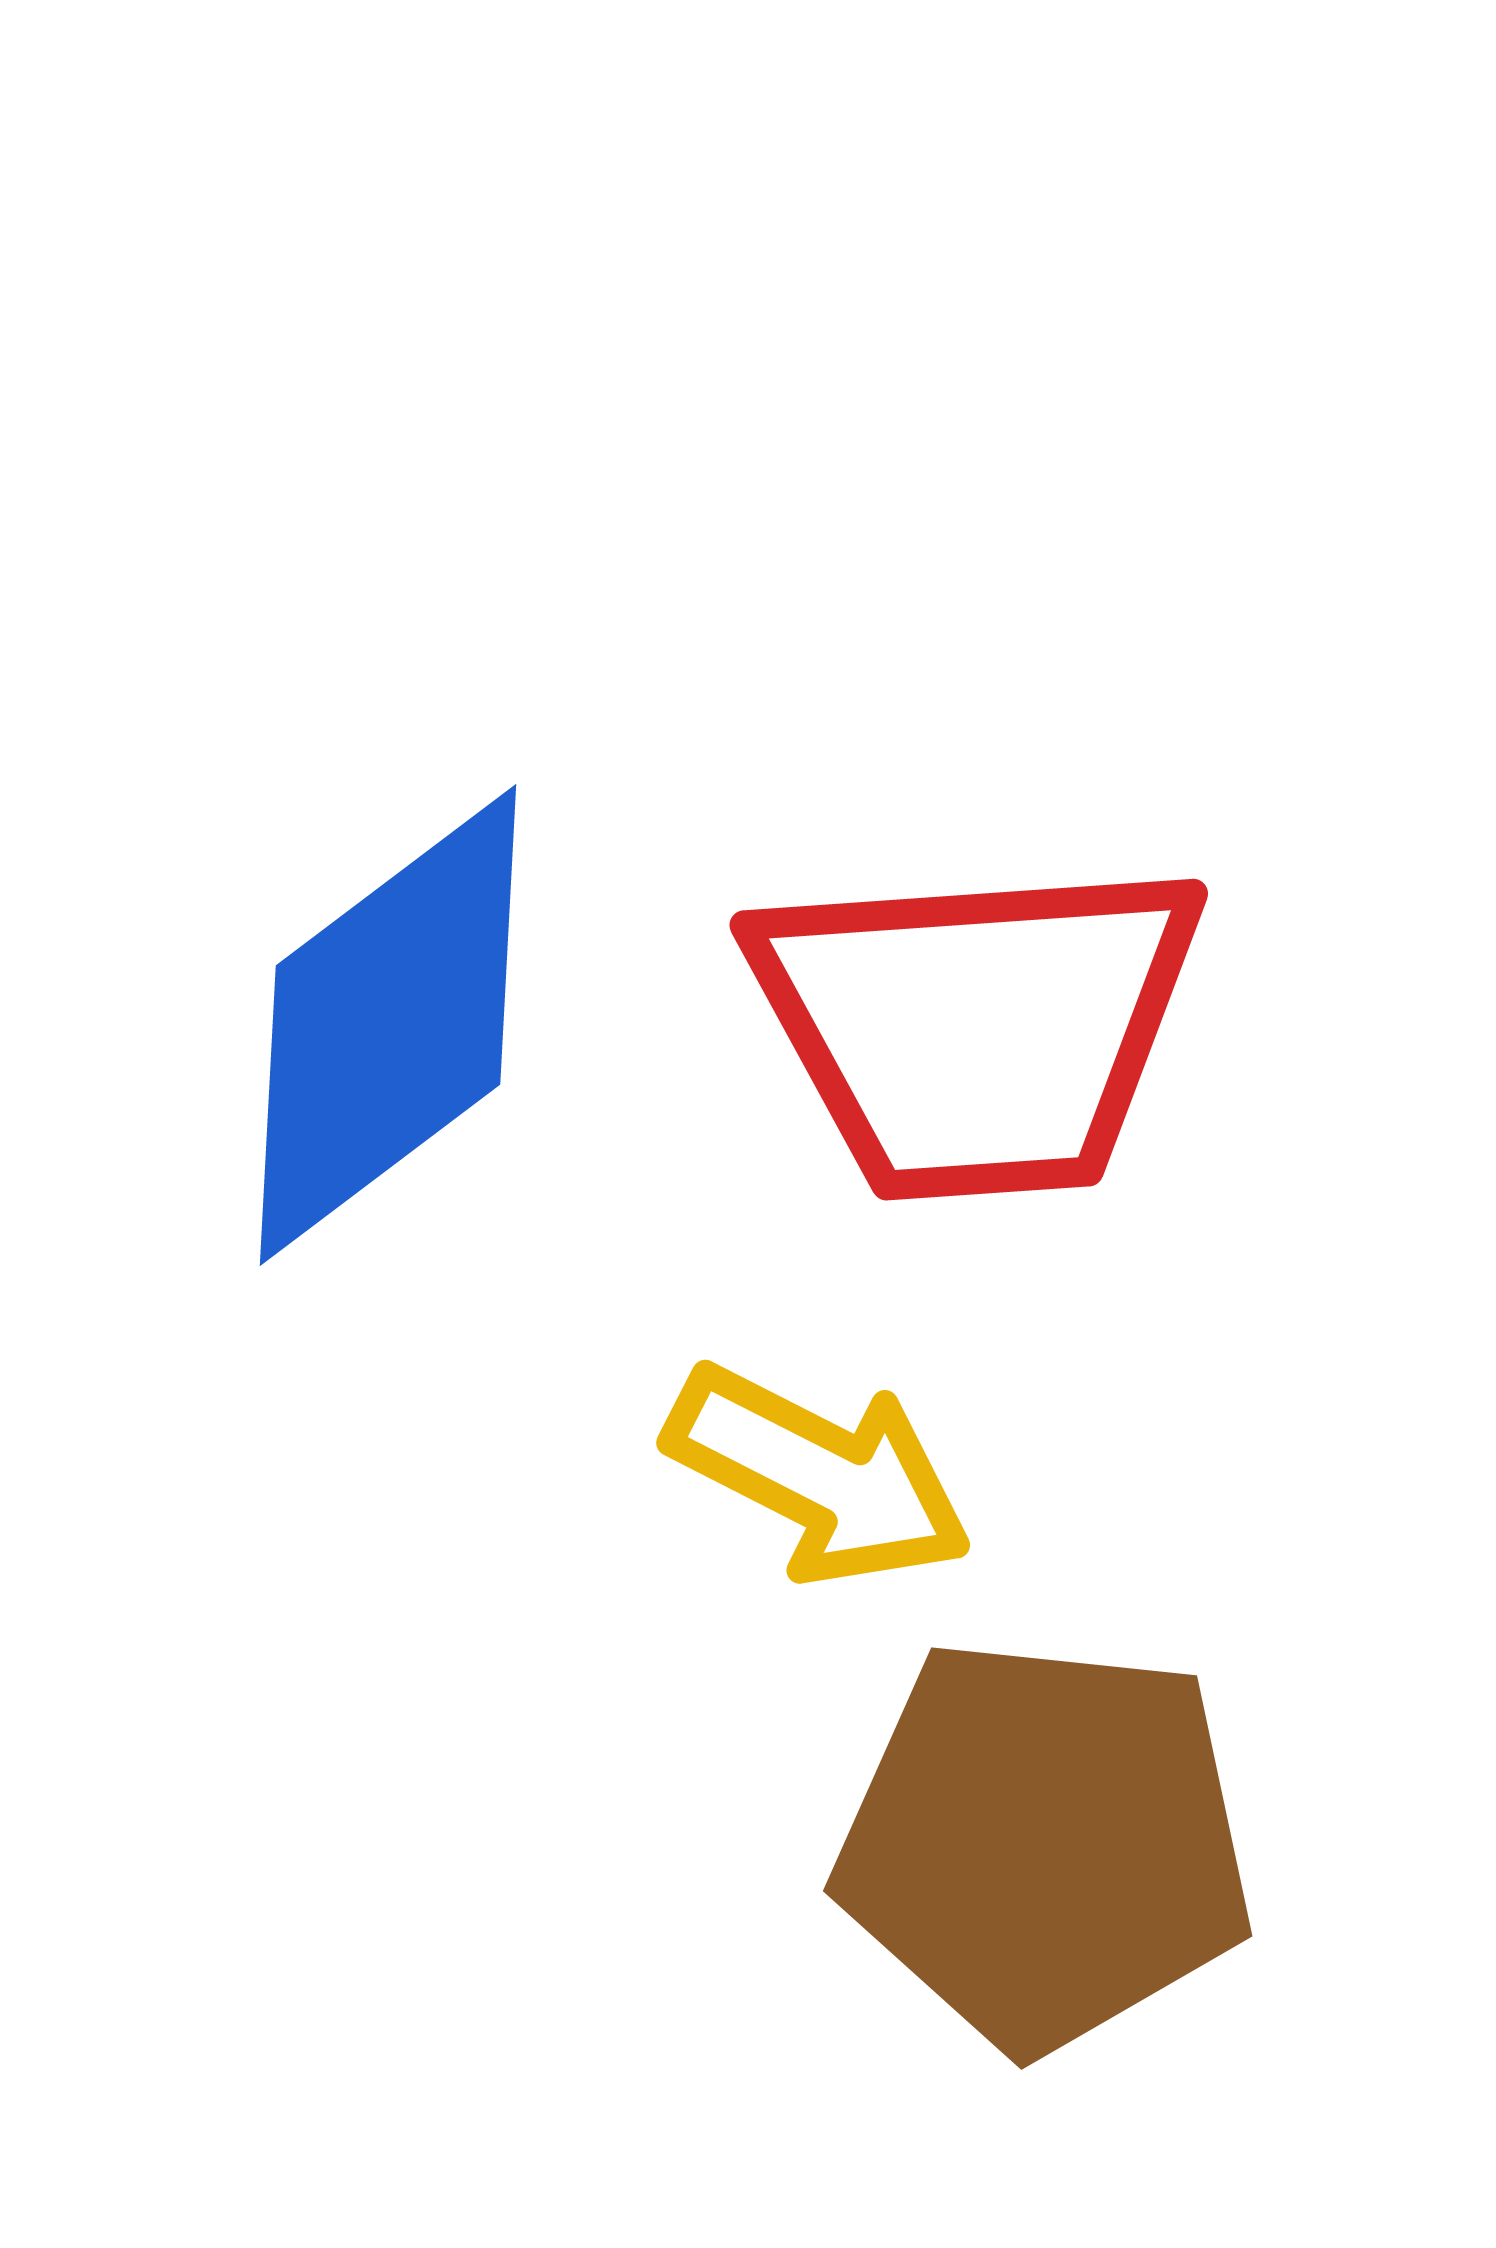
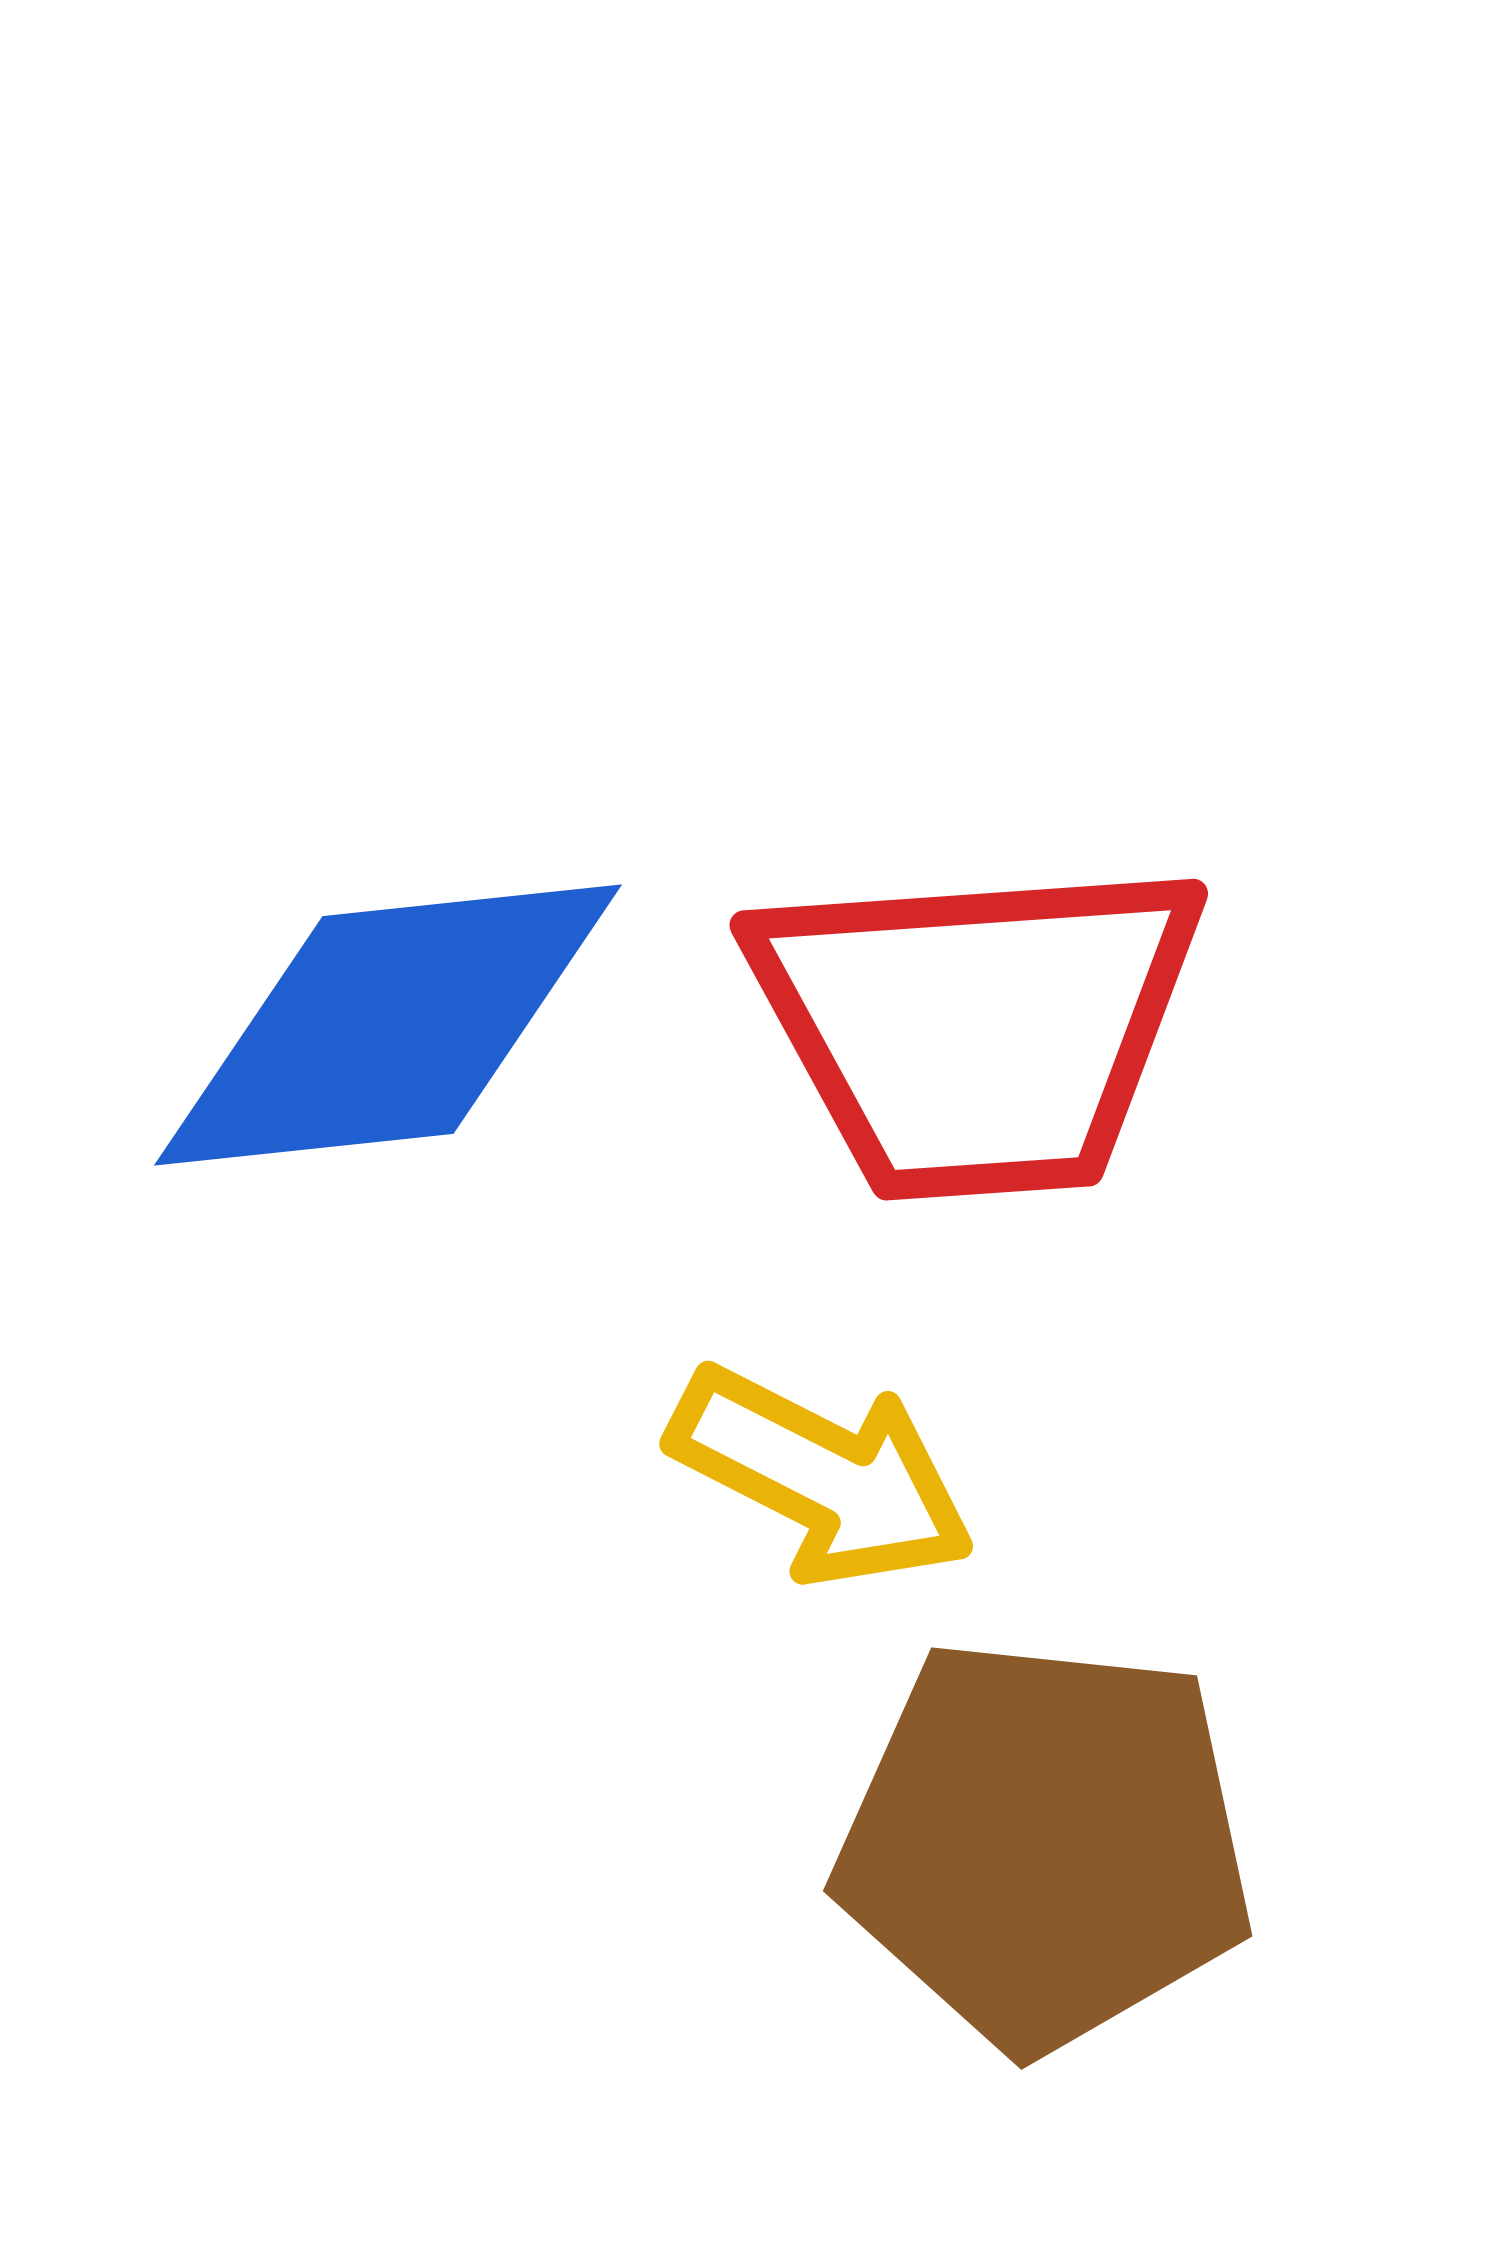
blue diamond: rotated 31 degrees clockwise
yellow arrow: moved 3 px right, 1 px down
